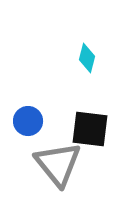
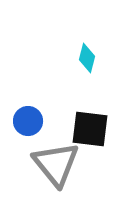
gray triangle: moved 2 px left
